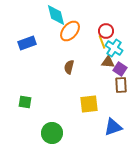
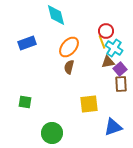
orange ellipse: moved 1 px left, 16 px down
brown triangle: rotated 16 degrees counterclockwise
purple square: rotated 16 degrees clockwise
brown rectangle: moved 1 px up
